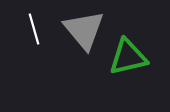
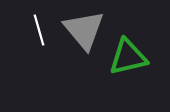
white line: moved 5 px right, 1 px down
